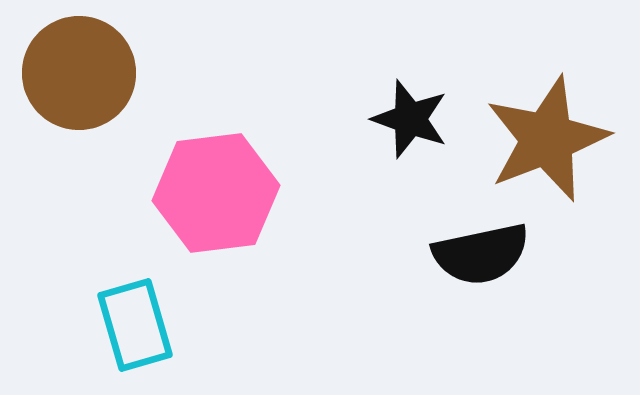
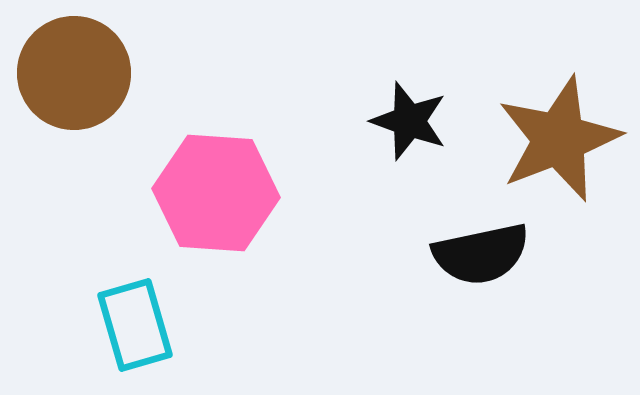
brown circle: moved 5 px left
black star: moved 1 px left, 2 px down
brown star: moved 12 px right
pink hexagon: rotated 11 degrees clockwise
